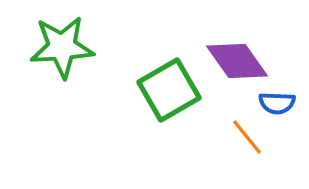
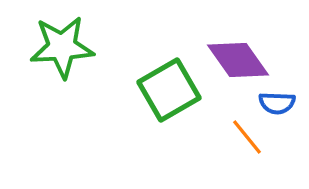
purple diamond: moved 1 px right, 1 px up
